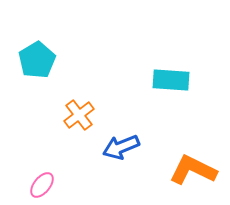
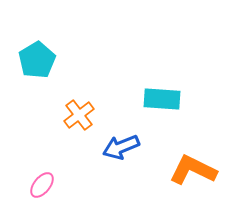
cyan rectangle: moved 9 px left, 19 px down
